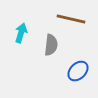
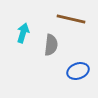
cyan arrow: moved 2 px right
blue ellipse: rotated 25 degrees clockwise
